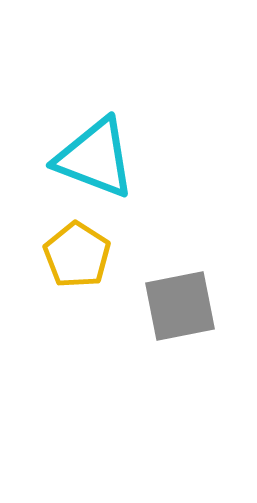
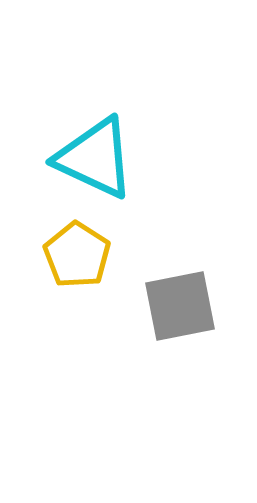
cyan triangle: rotated 4 degrees clockwise
